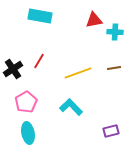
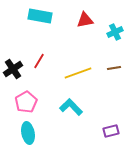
red triangle: moved 9 px left
cyan cross: rotated 28 degrees counterclockwise
